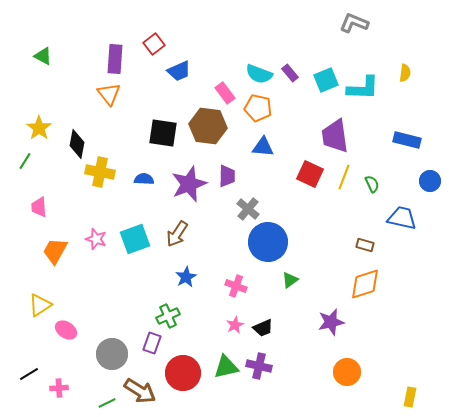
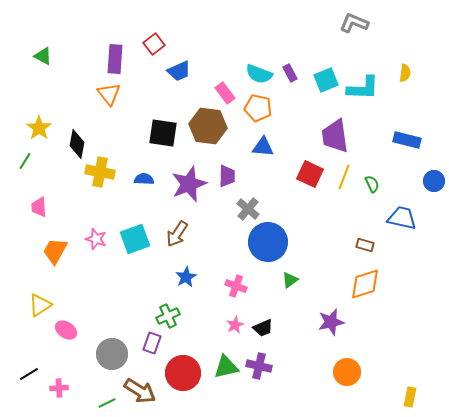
purple rectangle at (290, 73): rotated 12 degrees clockwise
blue circle at (430, 181): moved 4 px right
